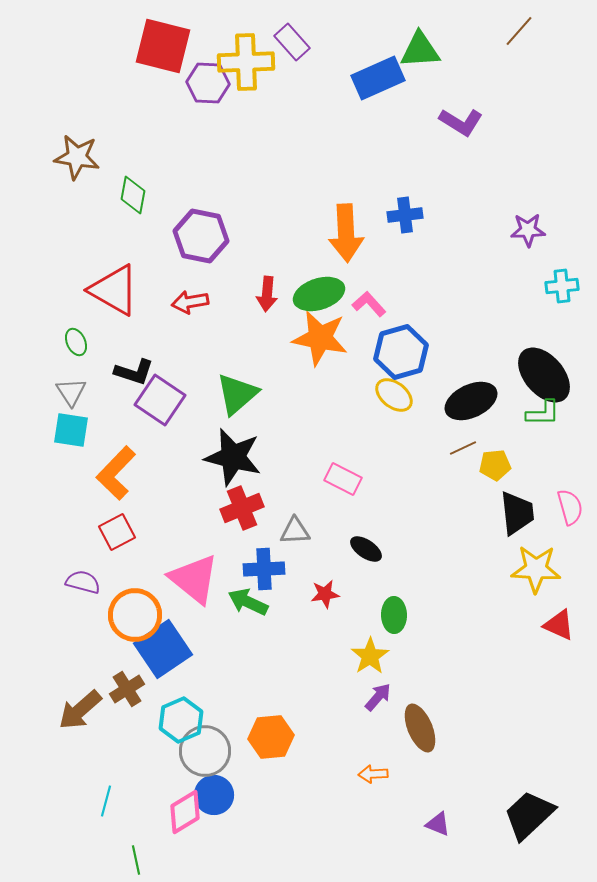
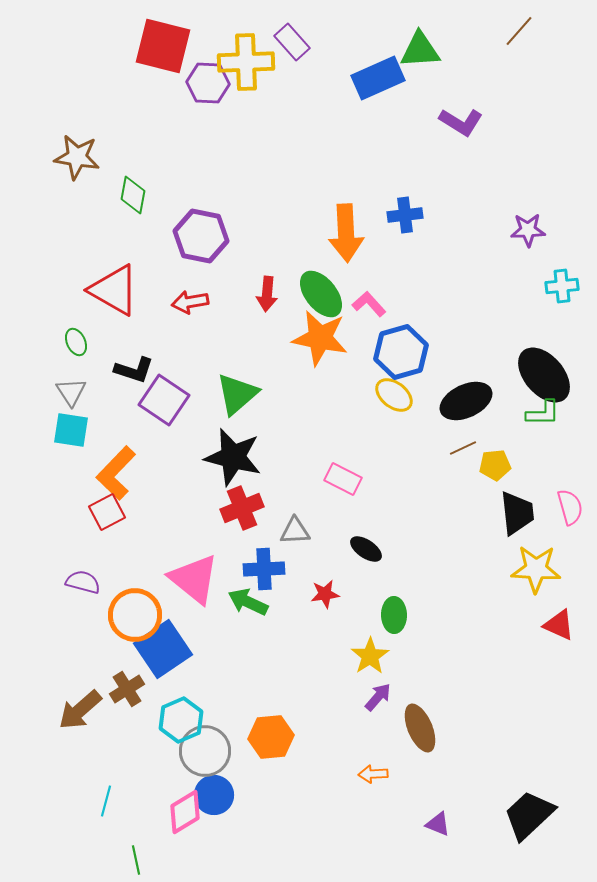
green ellipse at (319, 294): moved 2 px right; rotated 69 degrees clockwise
black L-shape at (134, 372): moved 2 px up
purple square at (160, 400): moved 4 px right
black ellipse at (471, 401): moved 5 px left
red square at (117, 532): moved 10 px left, 20 px up
